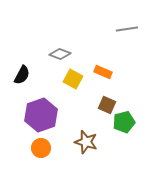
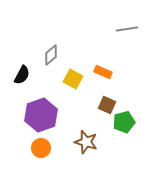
gray diamond: moved 9 px left, 1 px down; rotated 60 degrees counterclockwise
